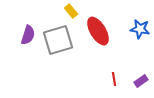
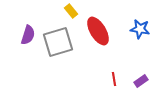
gray square: moved 2 px down
